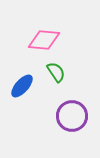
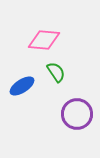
blue ellipse: rotated 15 degrees clockwise
purple circle: moved 5 px right, 2 px up
